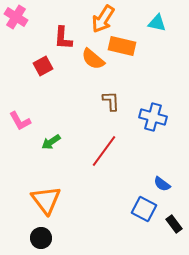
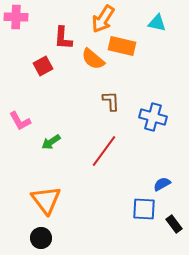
pink cross: rotated 30 degrees counterclockwise
blue semicircle: rotated 114 degrees clockwise
blue square: rotated 25 degrees counterclockwise
